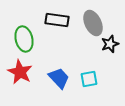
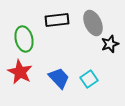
black rectangle: rotated 15 degrees counterclockwise
cyan square: rotated 24 degrees counterclockwise
